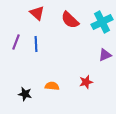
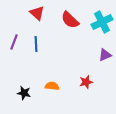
purple line: moved 2 px left
black star: moved 1 px left, 1 px up
